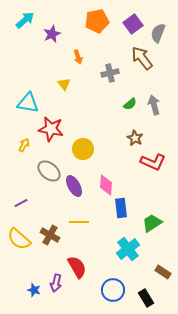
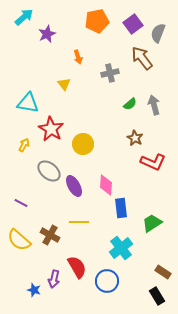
cyan arrow: moved 1 px left, 3 px up
purple star: moved 5 px left
red star: rotated 20 degrees clockwise
yellow circle: moved 5 px up
purple line: rotated 56 degrees clockwise
yellow semicircle: moved 1 px down
cyan cross: moved 7 px left, 1 px up
purple arrow: moved 2 px left, 4 px up
blue circle: moved 6 px left, 9 px up
black rectangle: moved 11 px right, 2 px up
